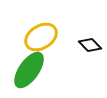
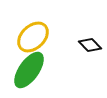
yellow ellipse: moved 8 px left; rotated 12 degrees counterclockwise
